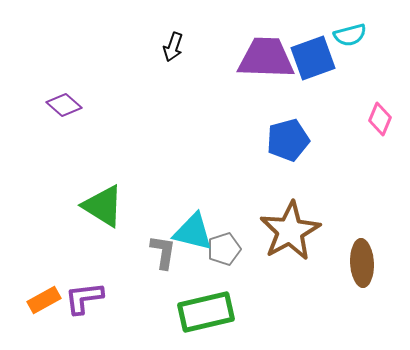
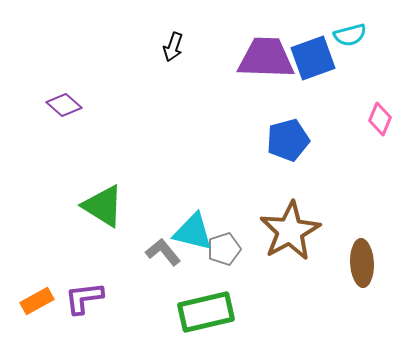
gray L-shape: rotated 48 degrees counterclockwise
orange rectangle: moved 7 px left, 1 px down
